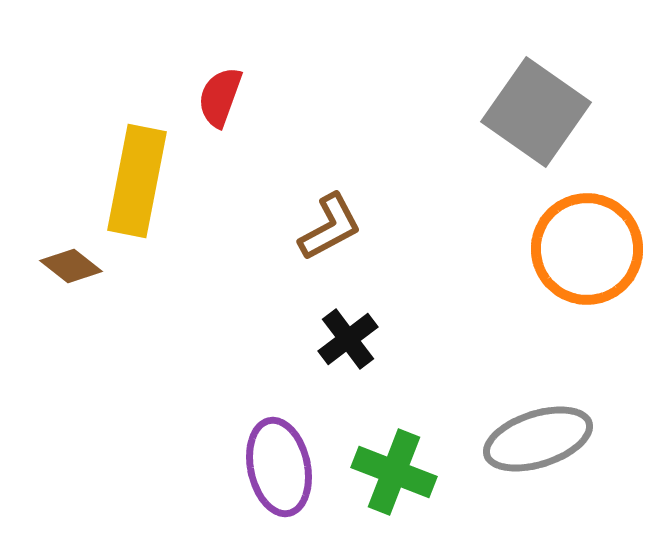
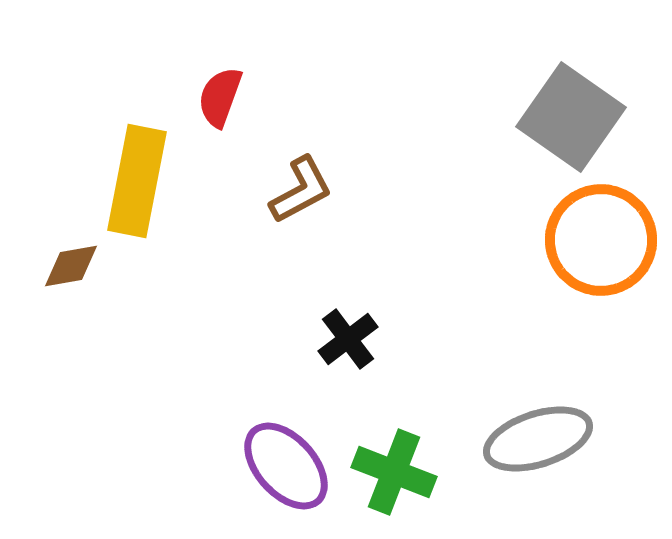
gray square: moved 35 px right, 5 px down
brown L-shape: moved 29 px left, 37 px up
orange circle: moved 14 px right, 9 px up
brown diamond: rotated 48 degrees counterclockwise
purple ellipse: moved 7 px right, 1 px up; rotated 30 degrees counterclockwise
